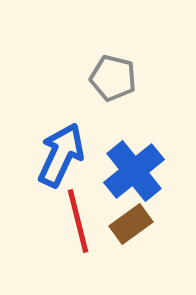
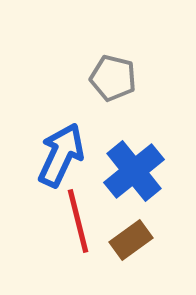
brown rectangle: moved 16 px down
